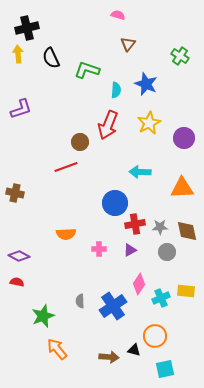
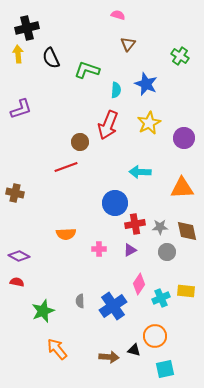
green star: moved 5 px up
